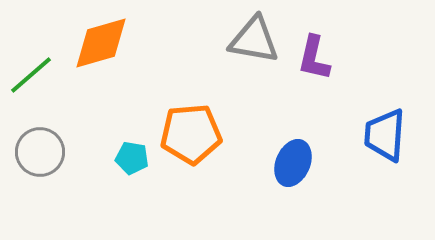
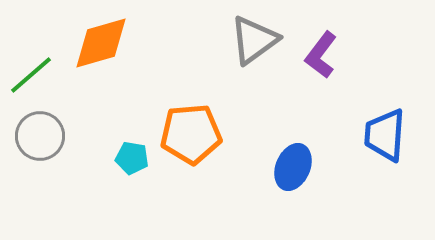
gray triangle: rotated 46 degrees counterclockwise
purple L-shape: moved 7 px right, 3 px up; rotated 24 degrees clockwise
gray circle: moved 16 px up
blue ellipse: moved 4 px down
